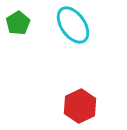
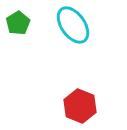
red hexagon: rotated 12 degrees counterclockwise
